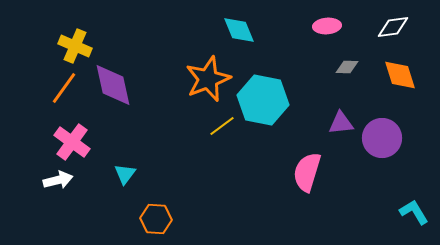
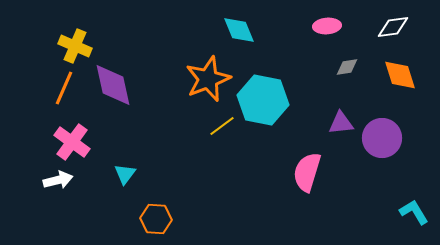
gray diamond: rotated 10 degrees counterclockwise
orange line: rotated 12 degrees counterclockwise
